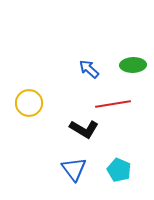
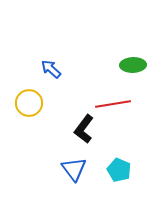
blue arrow: moved 38 px left
black L-shape: rotated 96 degrees clockwise
